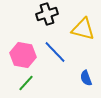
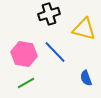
black cross: moved 2 px right
yellow triangle: moved 1 px right
pink hexagon: moved 1 px right, 1 px up
green line: rotated 18 degrees clockwise
